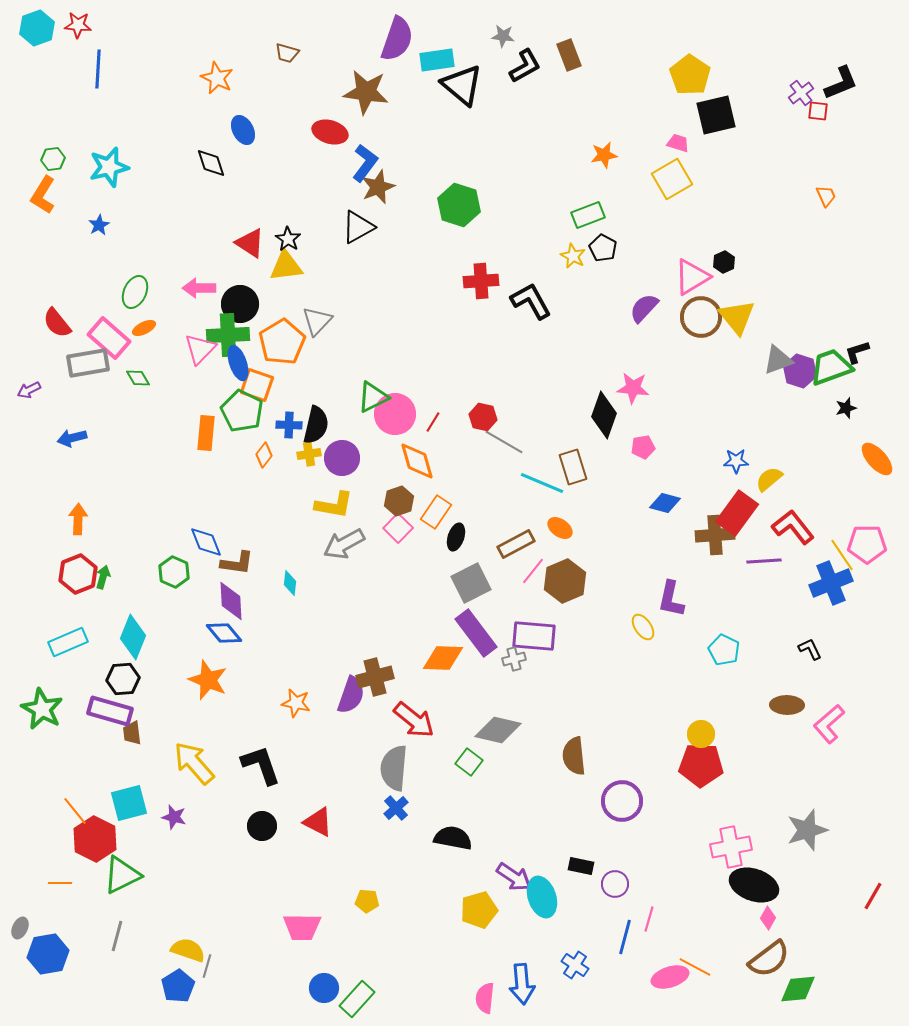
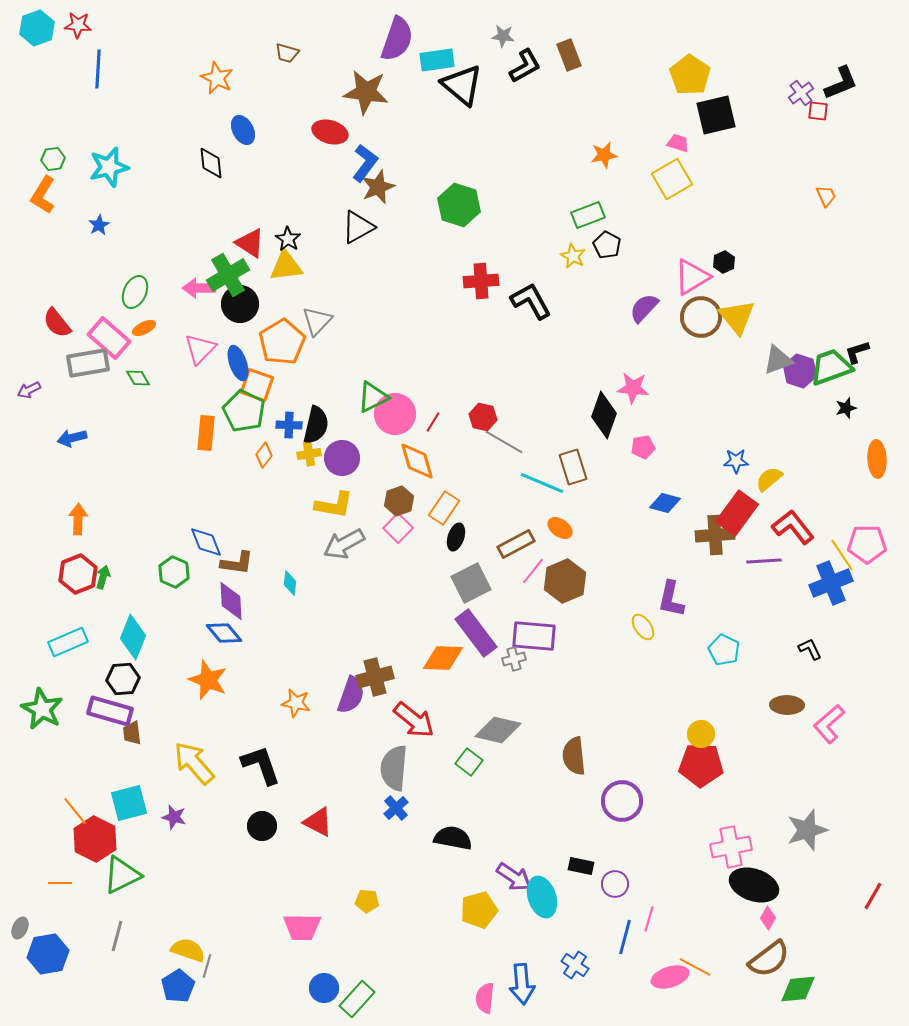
black diamond at (211, 163): rotated 12 degrees clockwise
black pentagon at (603, 248): moved 4 px right, 3 px up
green cross at (228, 335): moved 60 px up; rotated 27 degrees counterclockwise
green pentagon at (242, 411): moved 2 px right
orange ellipse at (877, 459): rotated 39 degrees clockwise
orange rectangle at (436, 512): moved 8 px right, 4 px up
